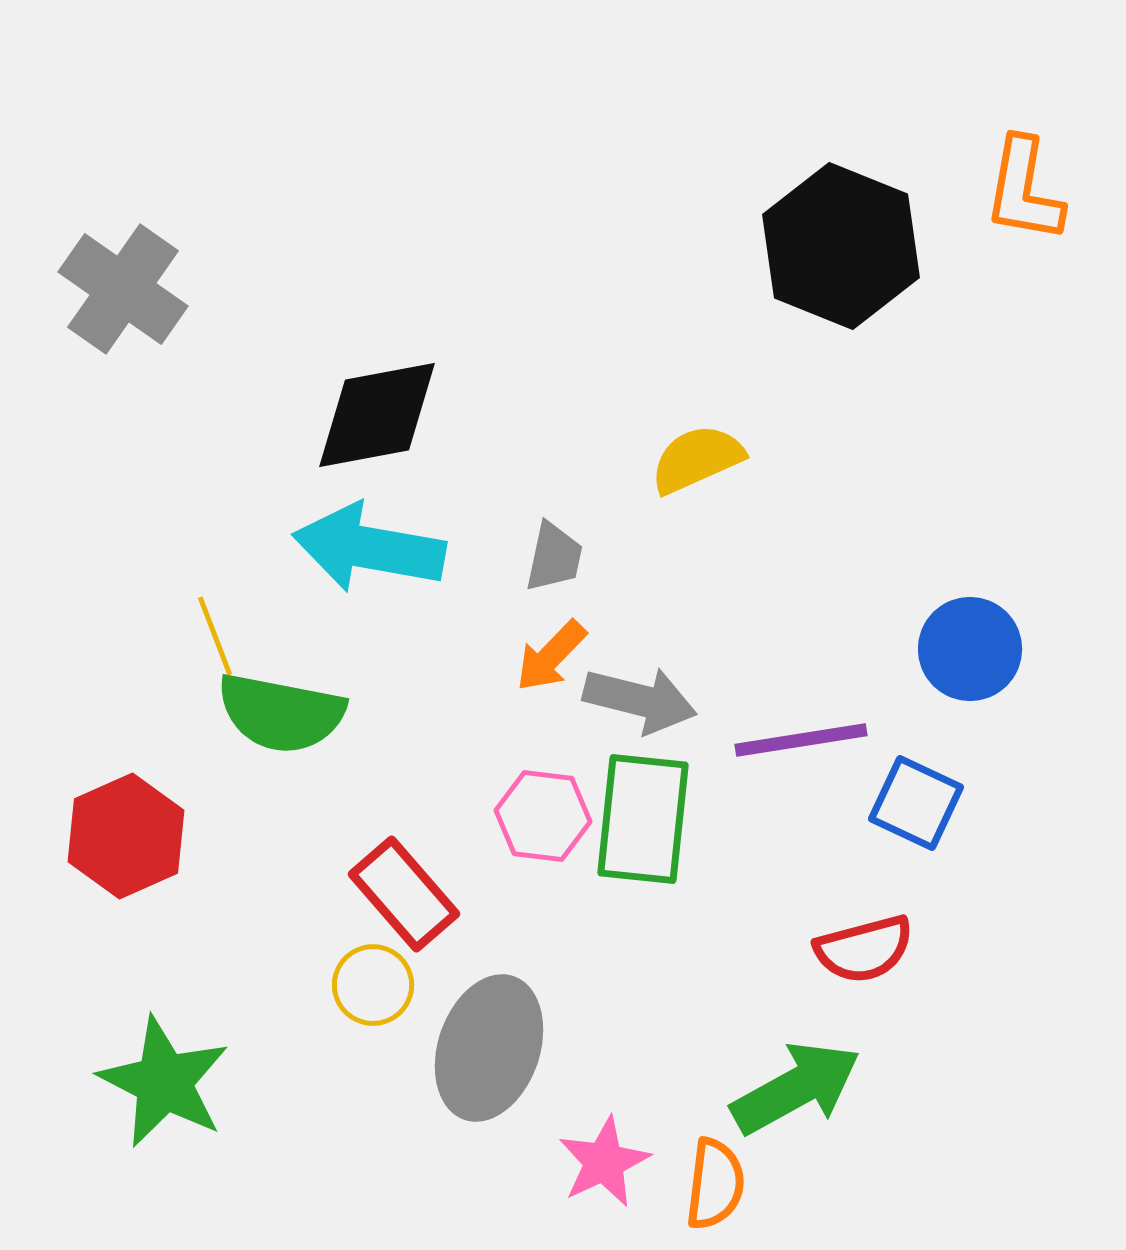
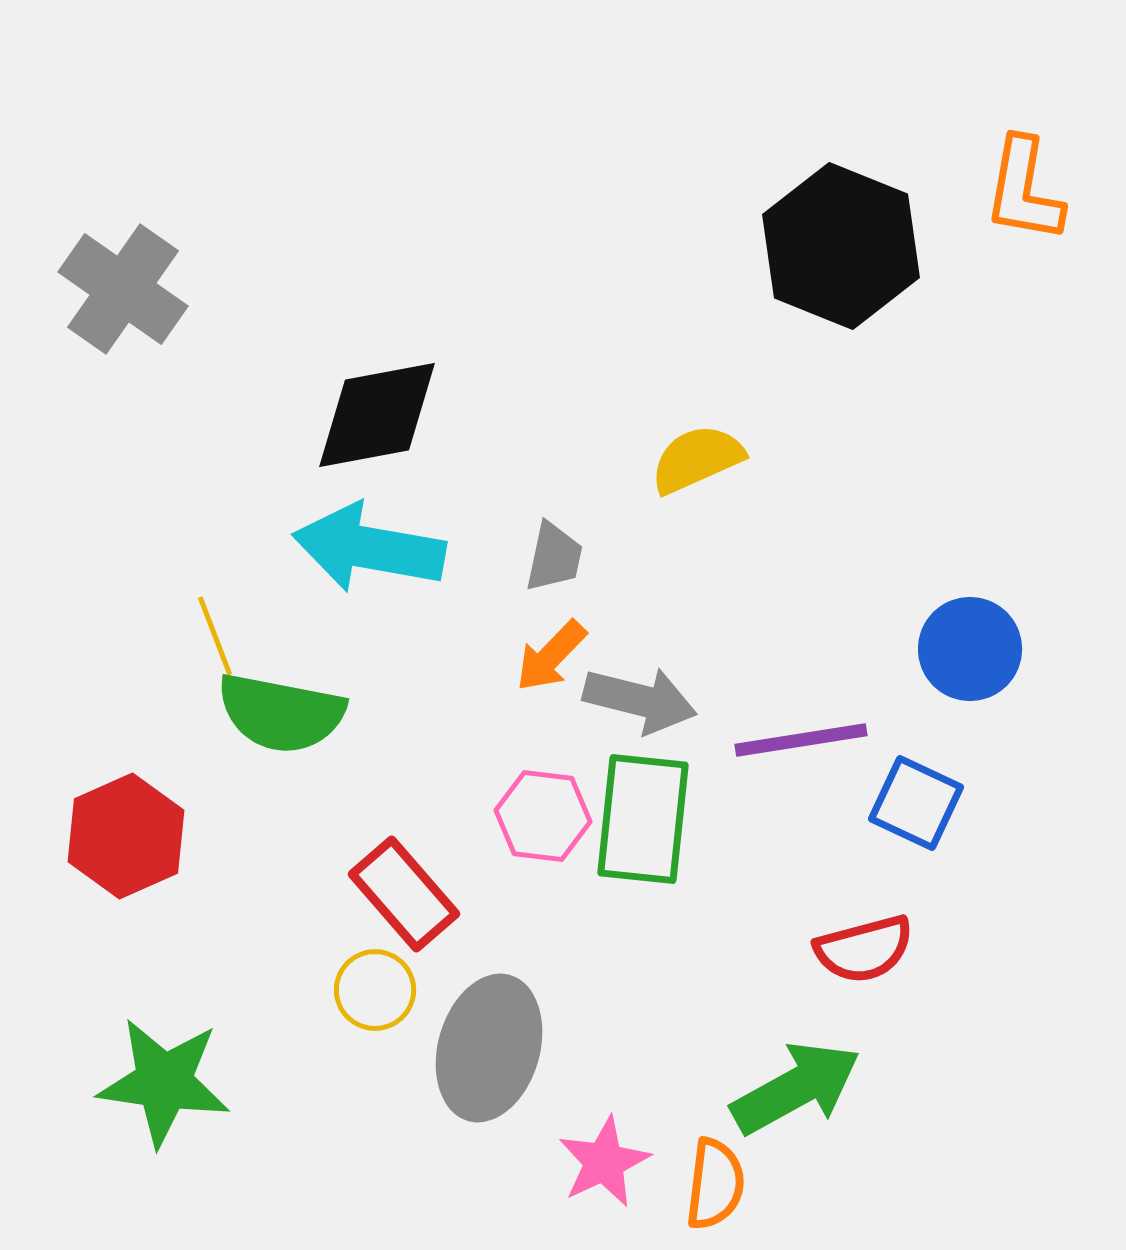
yellow circle: moved 2 px right, 5 px down
gray ellipse: rotated 3 degrees counterclockwise
green star: rotated 19 degrees counterclockwise
